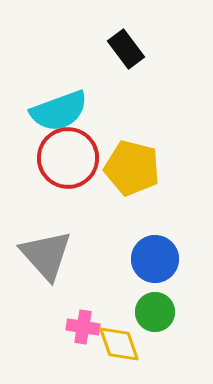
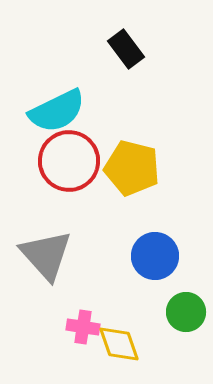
cyan semicircle: moved 2 px left; rotated 6 degrees counterclockwise
red circle: moved 1 px right, 3 px down
blue circle: moved 3 px up
green circle: moved 31 px right
